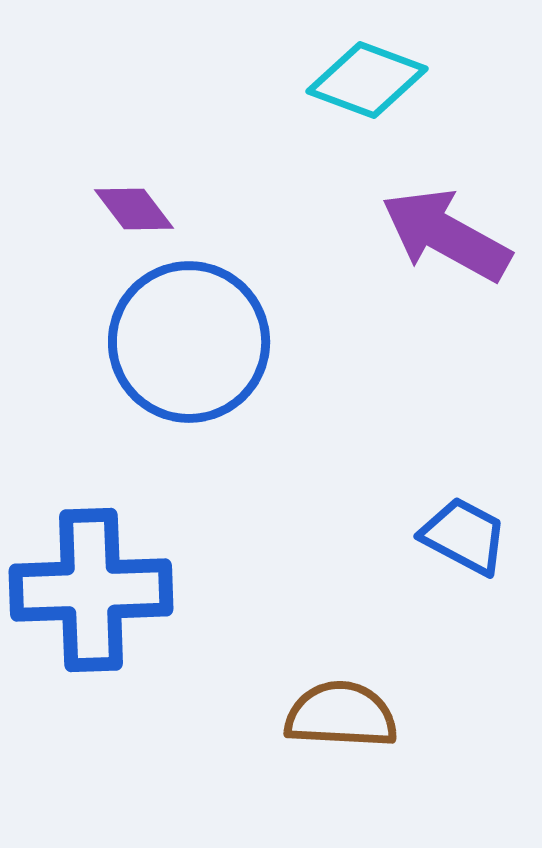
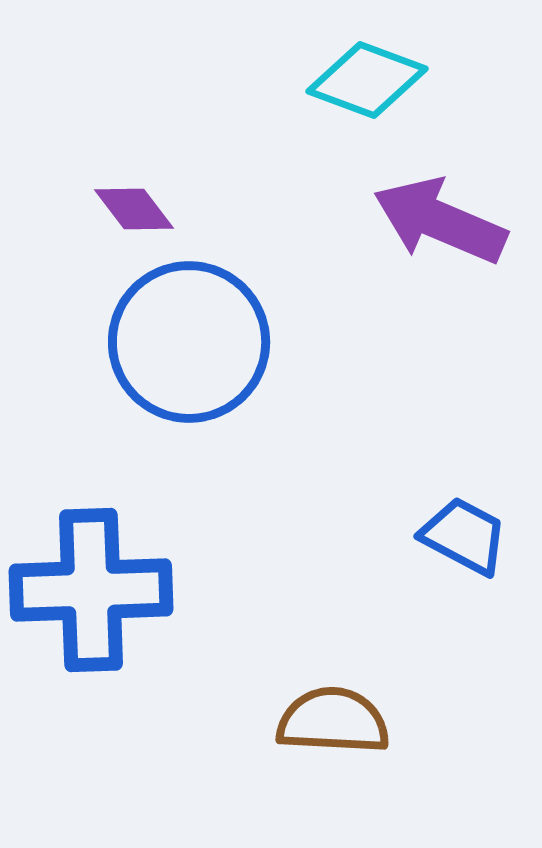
purple arrow: moved 6 px left, 14 px up; rotated 6 degrees counterclockwise
brown semicircle: moved 8 px left, 6 px down
